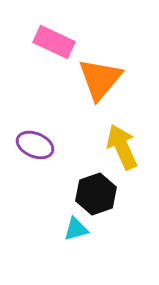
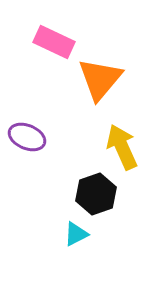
purple ellipse: moved 8 px left, 8 px up
cyan triangle: moved 5 px down; rotated 12 degrees counterclockwise
